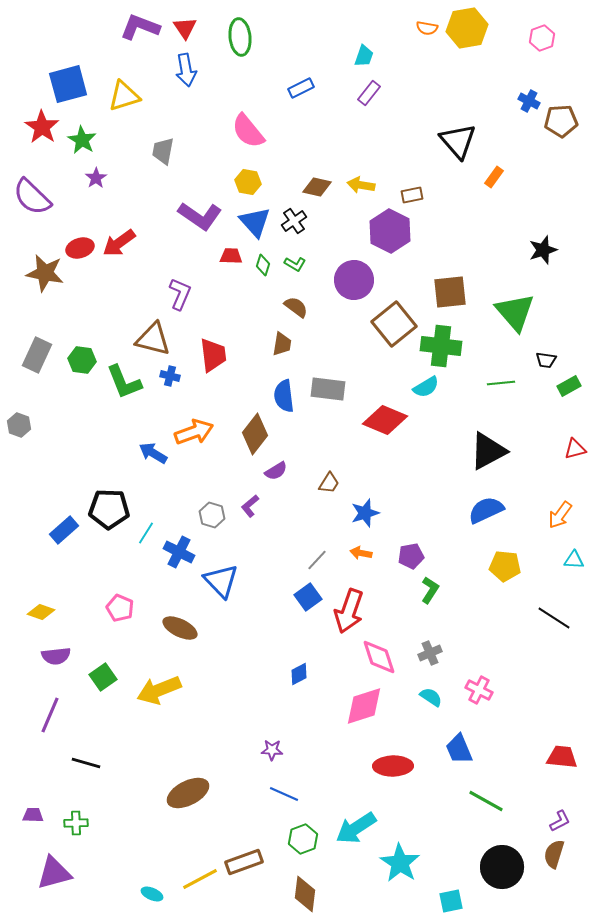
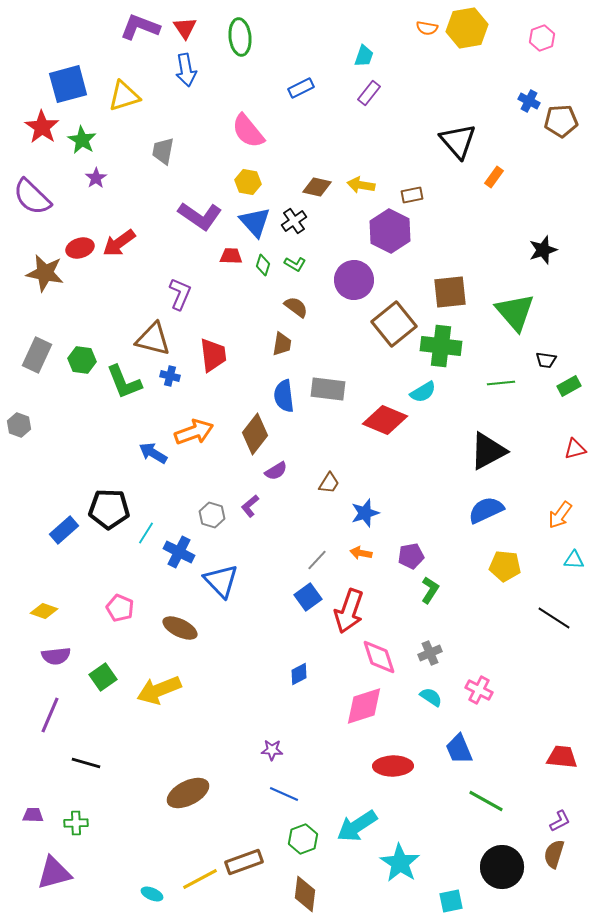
cyan semicircle at (426, 387): moved 3 px left, 5 px down
yellow diamond at (41, 612): moved 3 px right, 1 px up
cyan arrow at (356, 828): moved 1 px right, 2 px up
